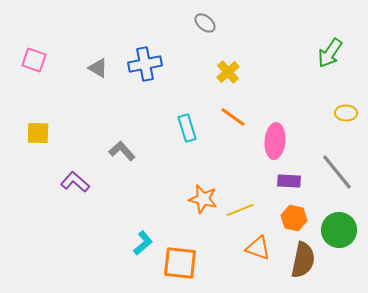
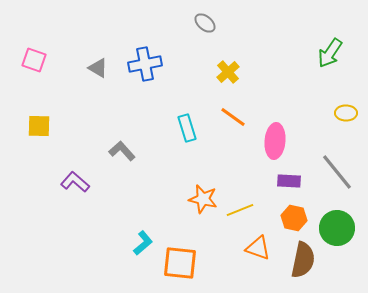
yellow square: moved 1 px right, 7 px up
green circle: moved 2 px left, 2 px up
